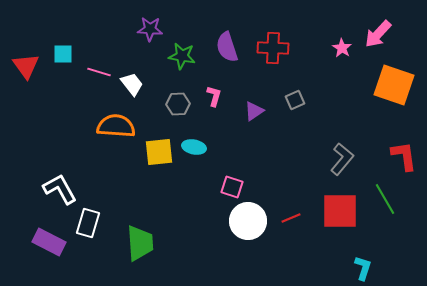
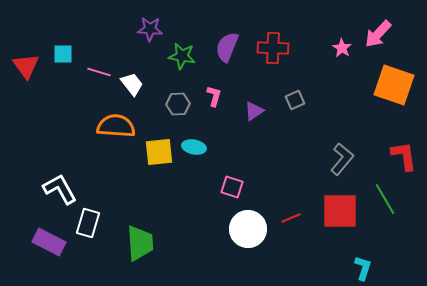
purple semicircle: rotated 40 degrees clockwise
white circle: moved 8 px down
